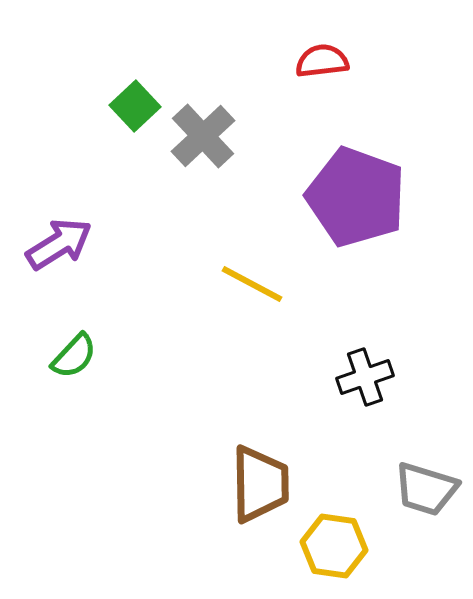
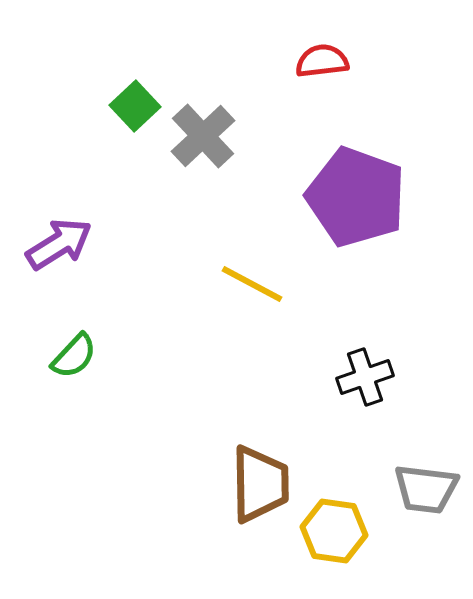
gray trapezoid: rotated 10 degrees counterclockwise
yellow hexagon: moved 15 px up
